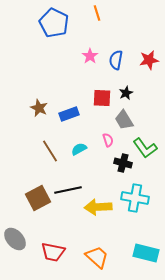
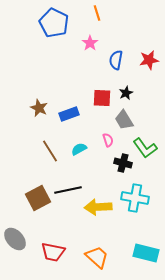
pink star: moved 13 px up
